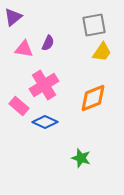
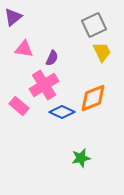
gray square: rotated 15 degrees counterclockwise
purple semicircle: moved 4 px right, 15 px down
yellow trapezoid: rotated 60 degrees counterclockwise
blue diamond: moved 17 px right, 10 px up
green star: rotated 30 degrees counterclockwise
